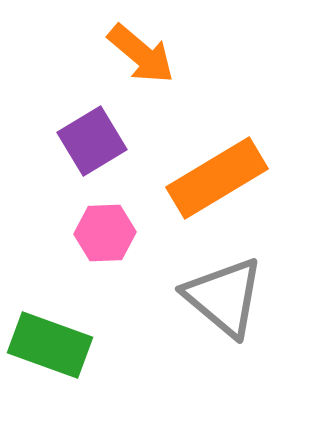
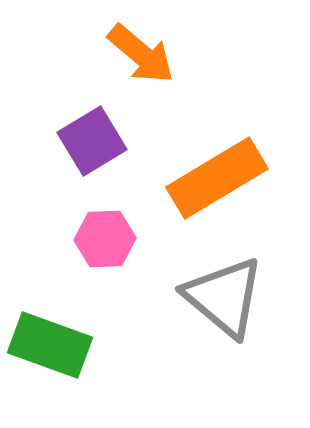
pink hexagon: moved 6 px down
